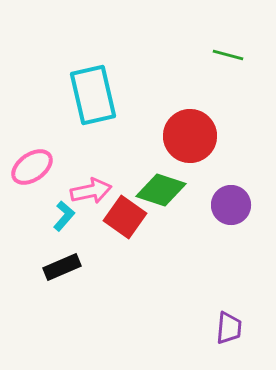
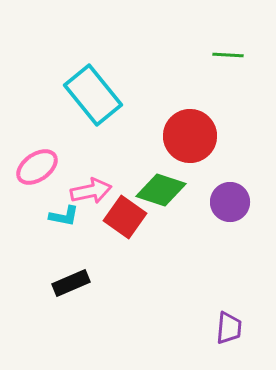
green line: rotated 12 degrees counterclockwise
cyan rectangle: rotated 26 degrees counterclockwise
pink ellipse: moved 5 px right
purple circle: moved 1 px left, 3 px up
cyan L-shape: rotated 60 degrees clockwise
black rectangle: moved 9 px right, 16 px down
